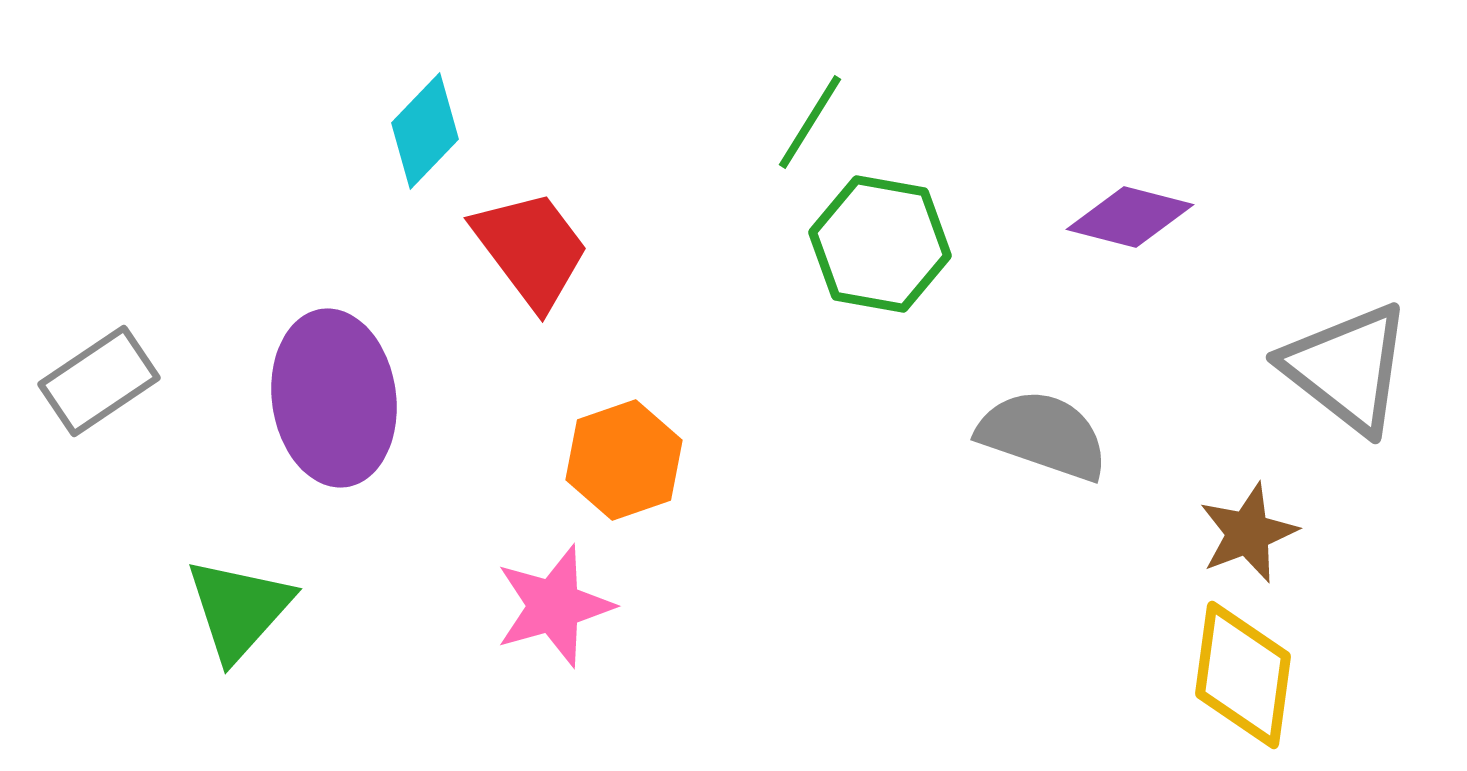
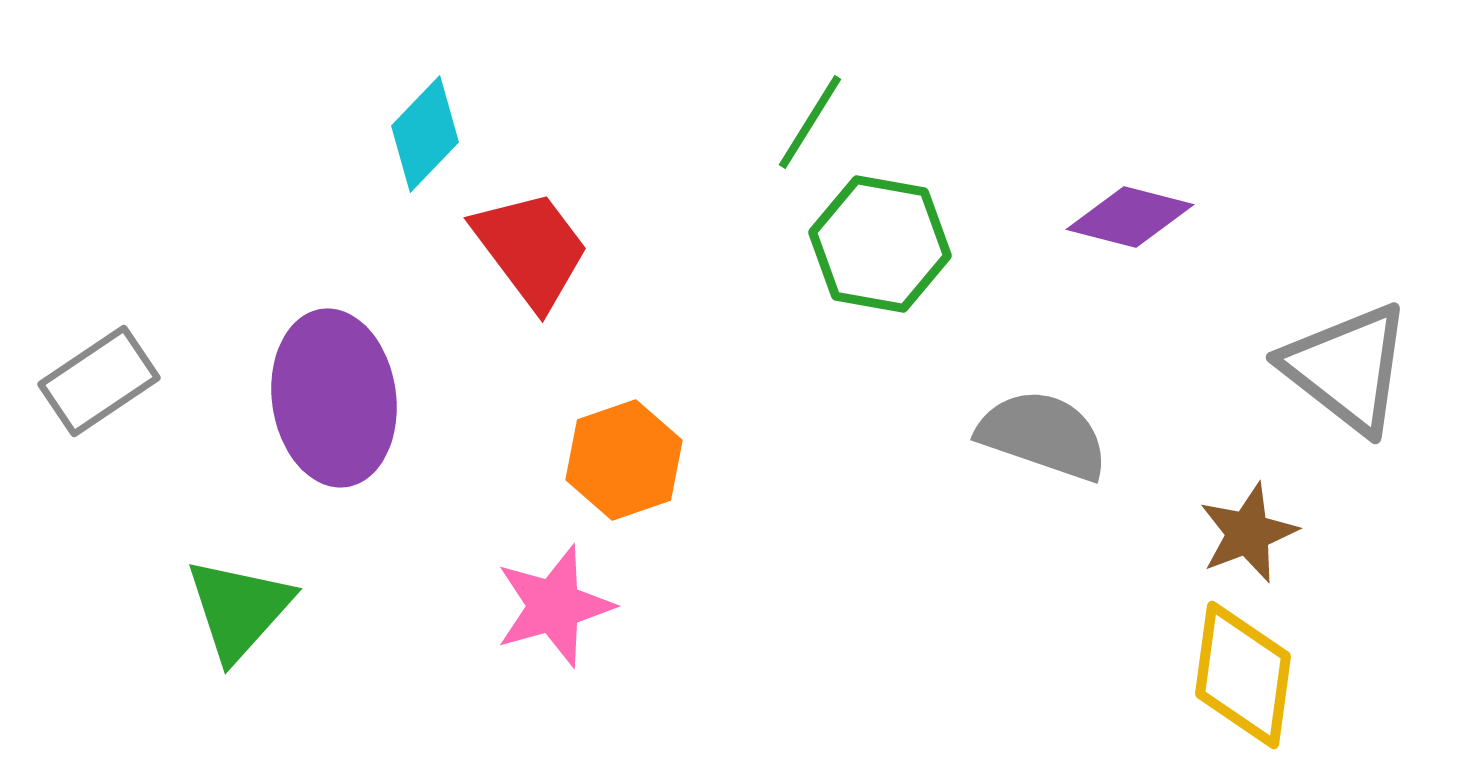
cyan diamond: moved 3 px down
